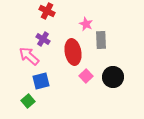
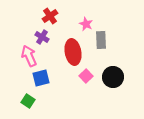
red cross: moved 3 px right, 5 px down; rotated 28 degrees clockwise
purple cross: moved 1 px left, 2 px up
pink arrow: rotated 25 degrees clockwise
blue square: moved 3 px up
green square: rotated 16 degrees counterclockwise
